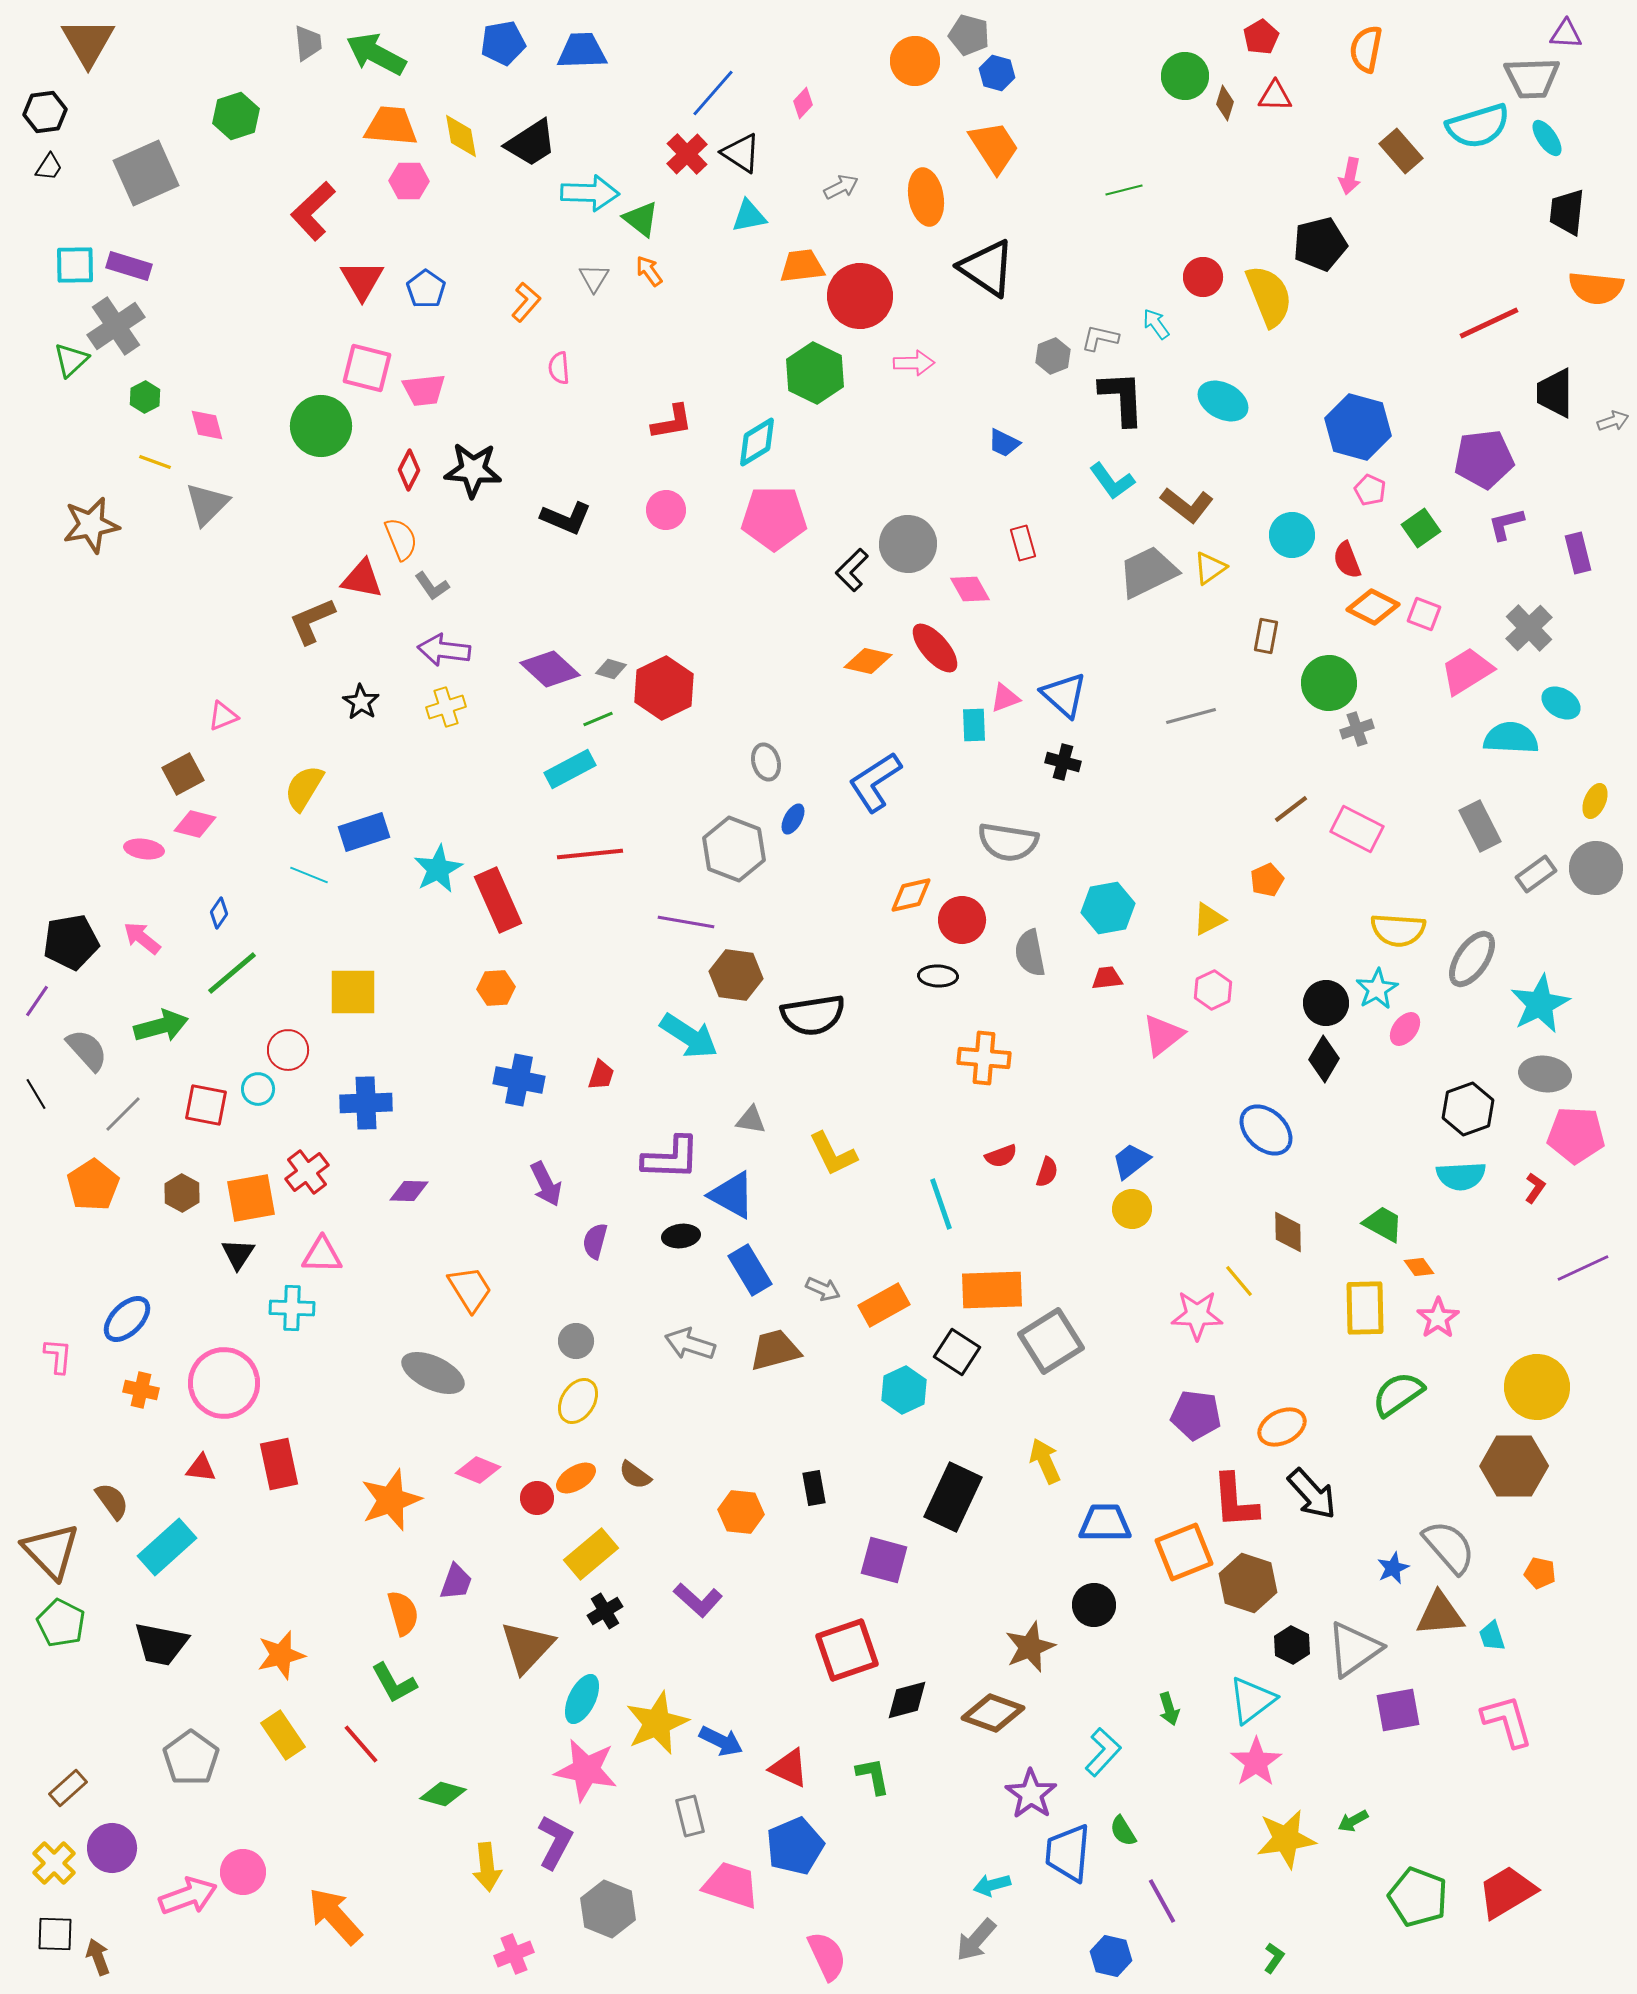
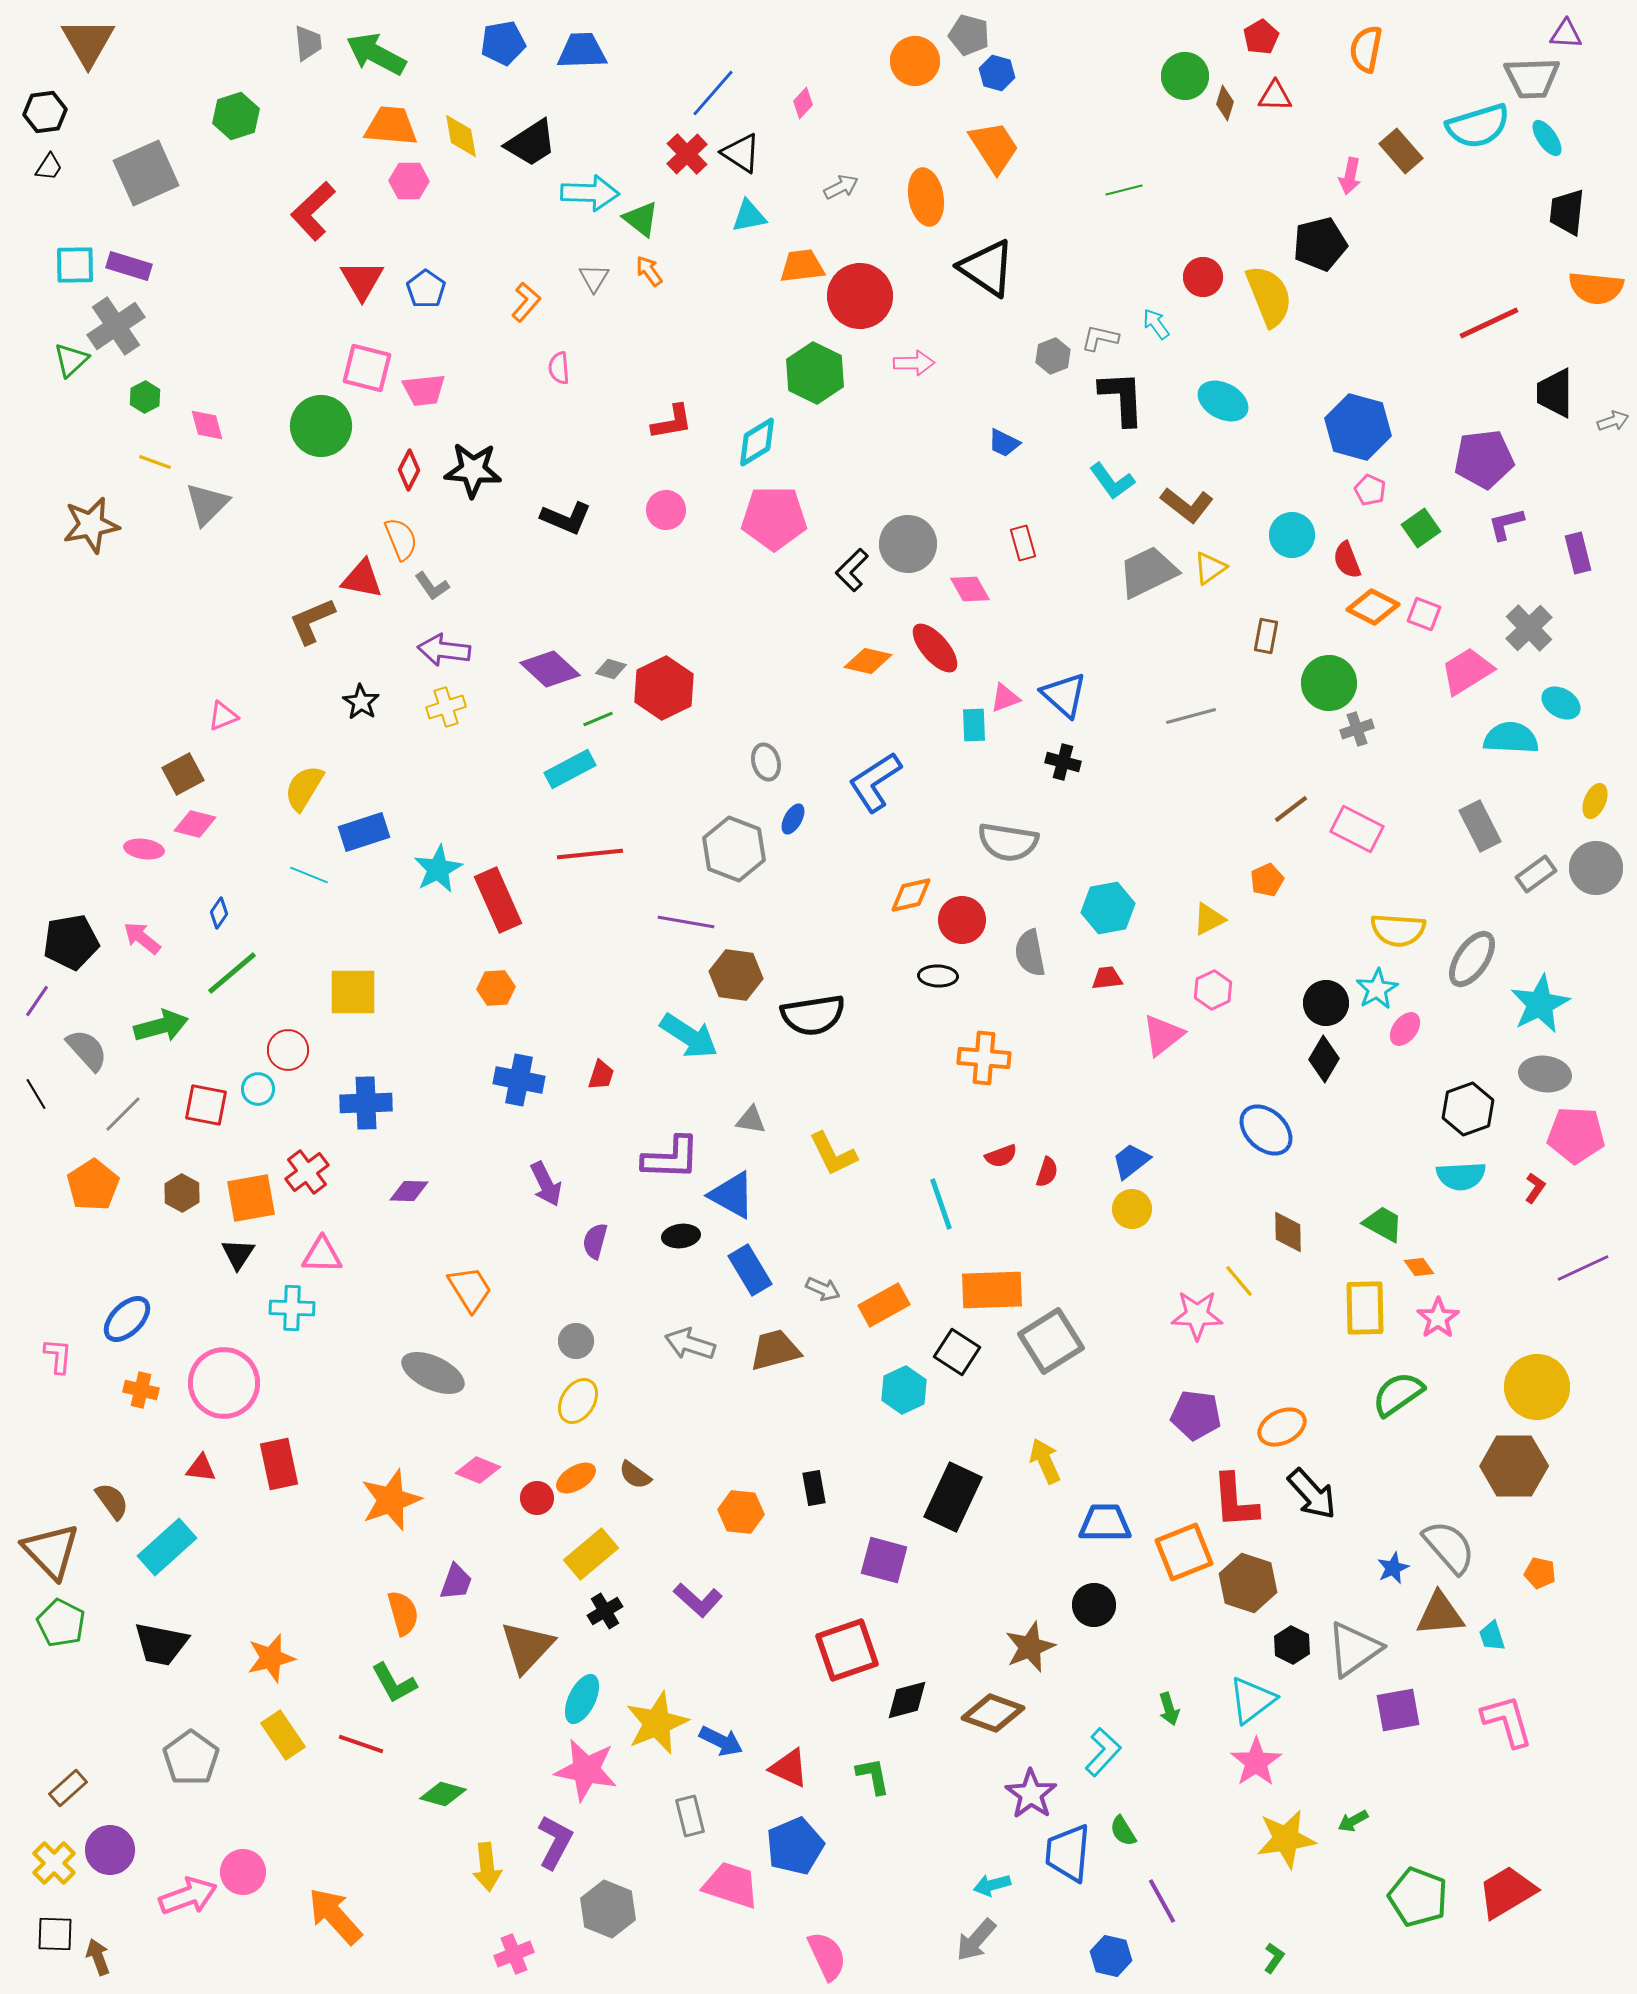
orange star at (281, 1655): moved 10 px left, 3 px down
red line at (361, 1744): rotated 30 degrees counterclockwise
purple circle at (112, 1848): moved 2 px left, 2 px down
